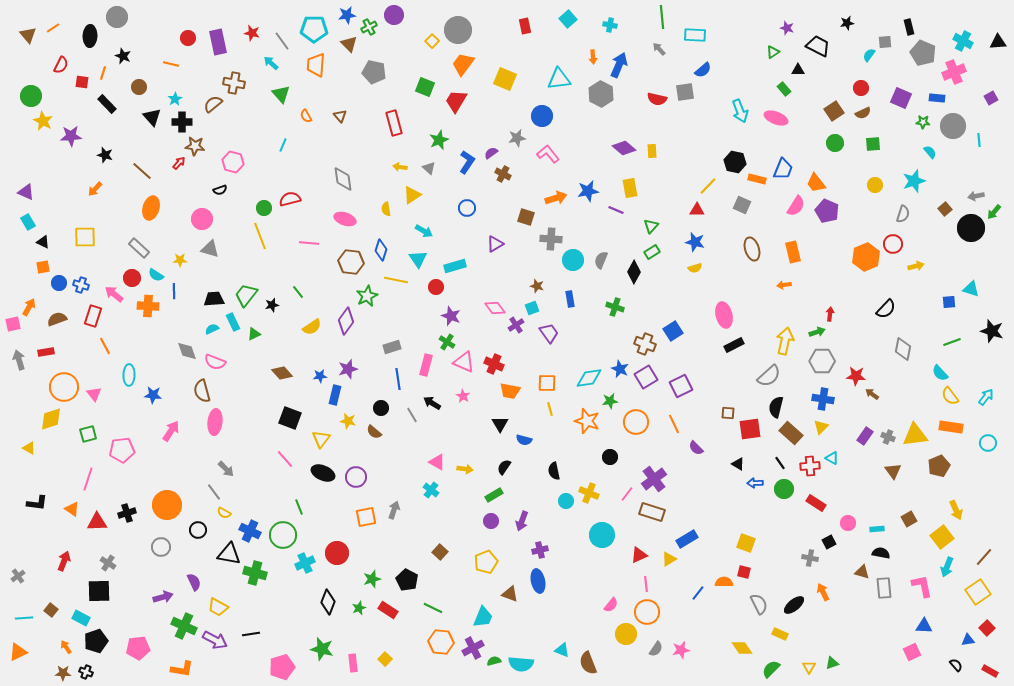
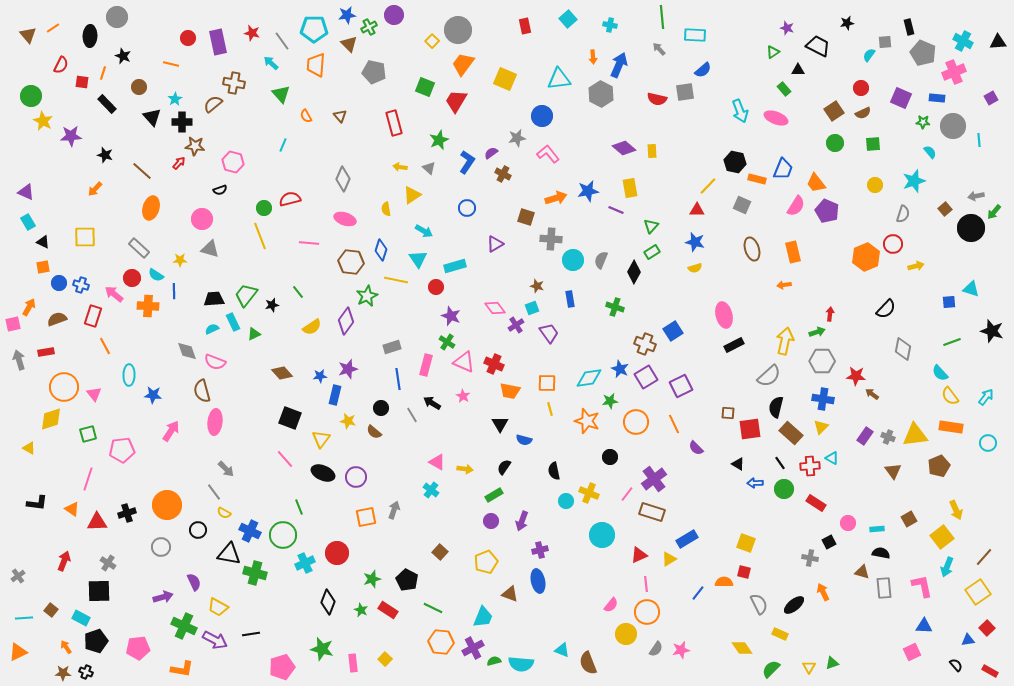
gray diamond at (343, 179): rotated 30 degrees clockwise
green star at (359, 608): moved 2 px right, 2 px down; rotated 24 degrees counterclockwise
